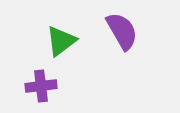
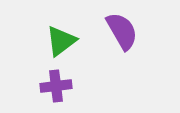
purple cross: moved 15 px right
